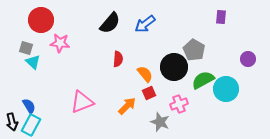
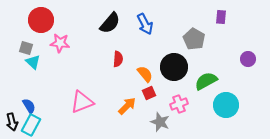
blue arrow: rotated 80 degrees counterclockwise
gray pentagon: moved 11 px up
green semicircle: moved 3 px right, 1 px down
cyan circle: moved 16 px down
